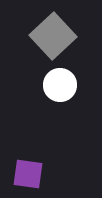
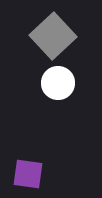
white circle: moved 2 px left, 2 px up
